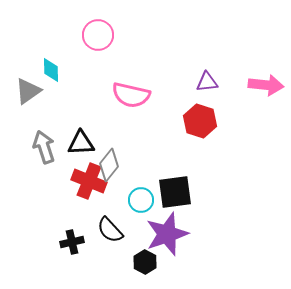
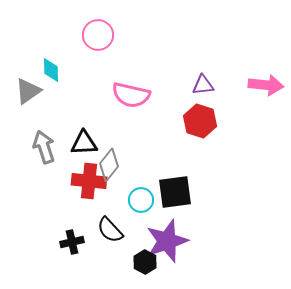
purple triangle: moved 4 px left, 3 px down
black triangle: moved 3 px right
red cross: rotated 16 degrees counterclockwise
purple star: moved 7 px down
